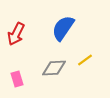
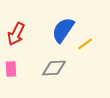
blue semicircle: moved 2 px down
yellow line: moved 16 px up
pink rectangle: moved 6 px left, 10 px up; rotated 14 degrees clockwise
